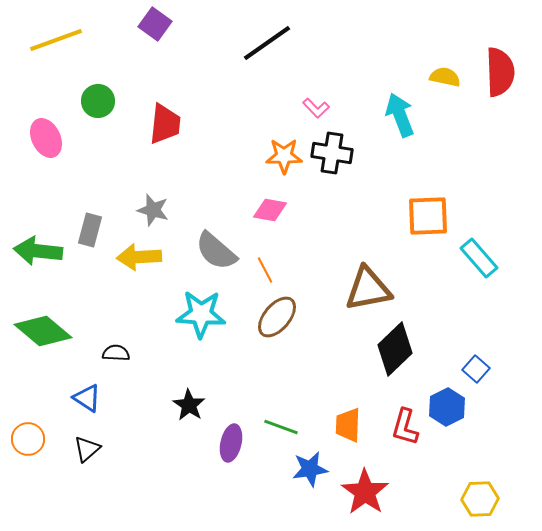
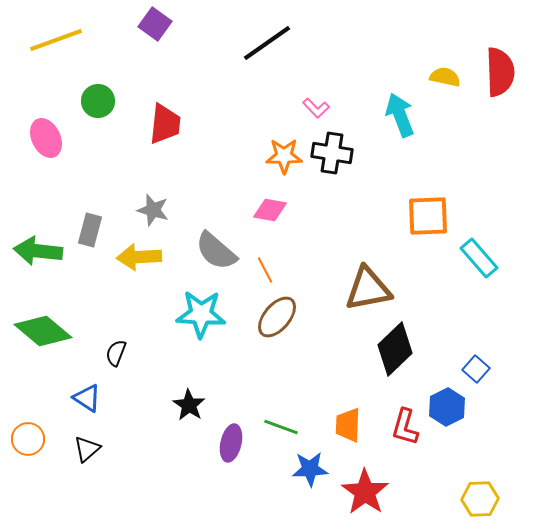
black semicircle: rotated 72 degrees counterclockwise
blue star: rotated 6 degrees clockwise
